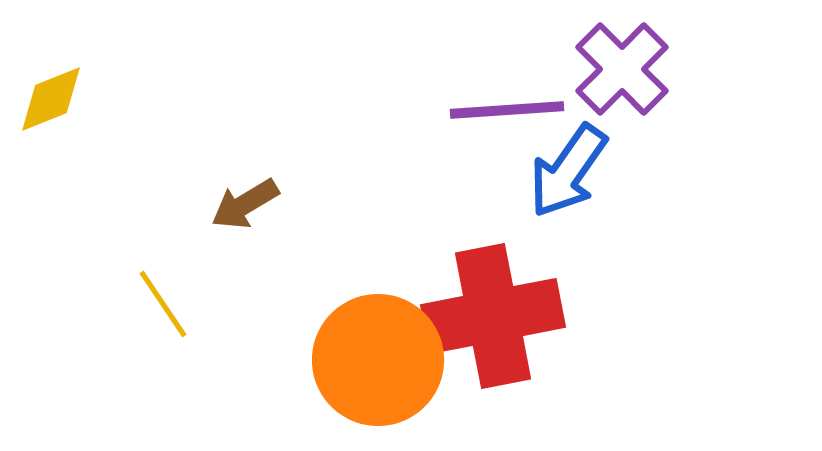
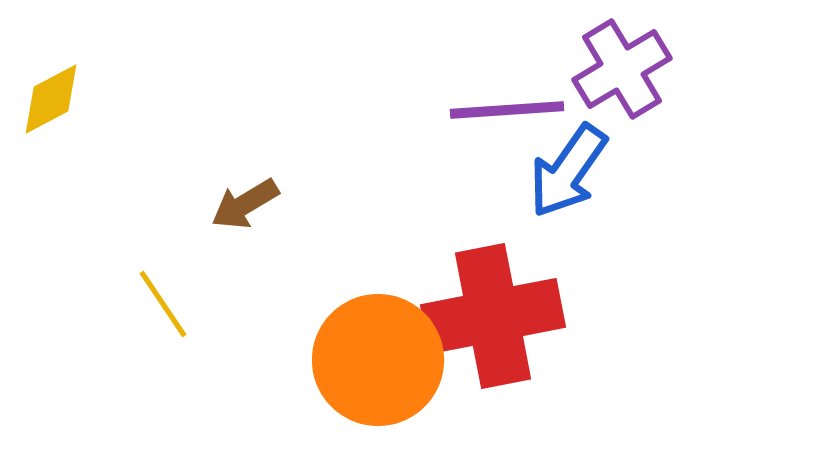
purple cross: rotated 14 degrees clockwise
yellow diamond: rotated 6 degrees counterclockwise
